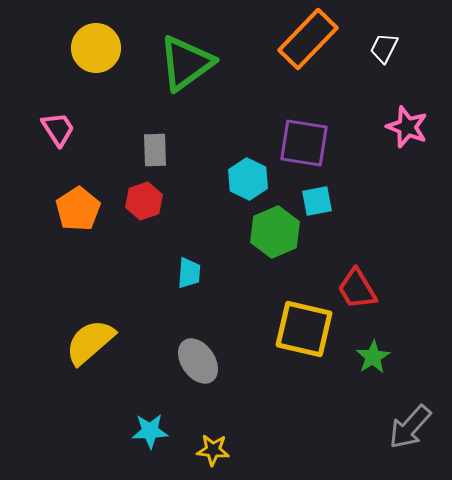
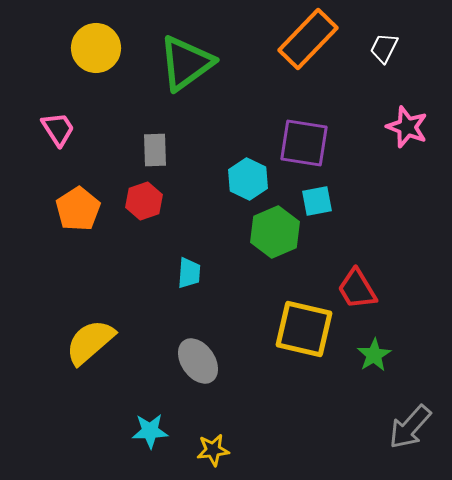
green star: moved 1 px right, 2 px up
yellow star: rotated 12 degrees counterclockwise
